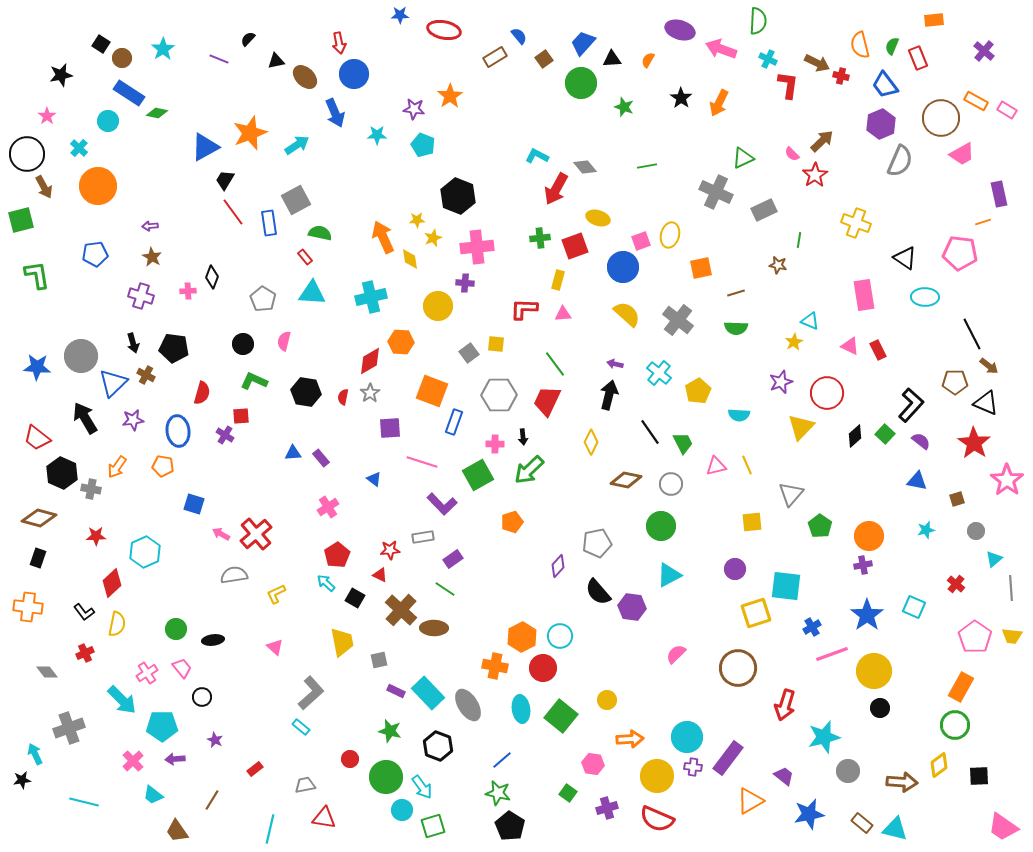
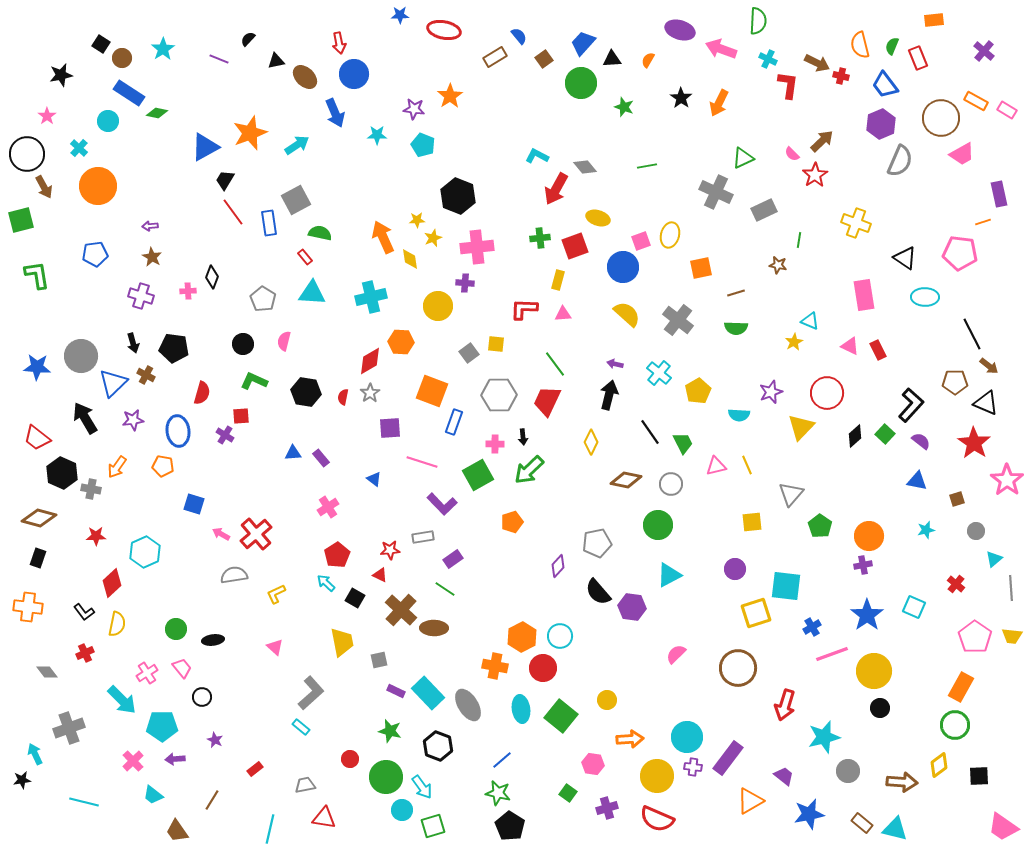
purple star at (781, 382): moved 10 px left, 10 px down
green circle at (661, 526): moved 3 px left, 1 px up
